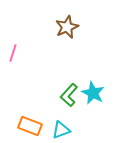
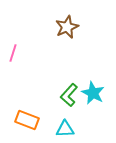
orange rectangle: moved 3 px left, 6 px up
cyan triangle: moved 4 px right, 1 px up; rotated 18 degrees clockwise
